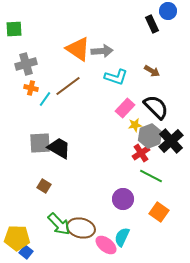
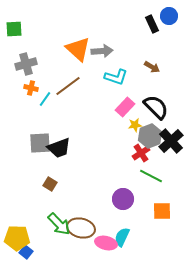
blue circle: moved 1 px right, 5 px down
orange triangle: rotated 8 degrees clockwise
brown arrow: moved 4 px up
pink rectangle: moved 1 px up
black trapezoid: rotated 130 degrees clockwise
brown square: moved 6 px right, 2 px up
orange square: moved 3 px right, 1 px up; rotated 36 degrees counterclockwise
pink ellipse: moved 2 px up; rotated 25 degrees counterclockwise
